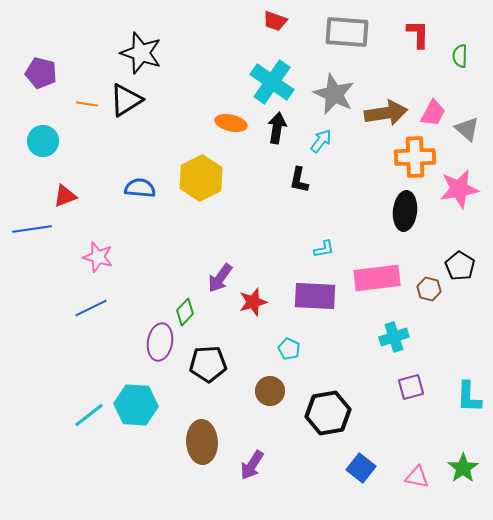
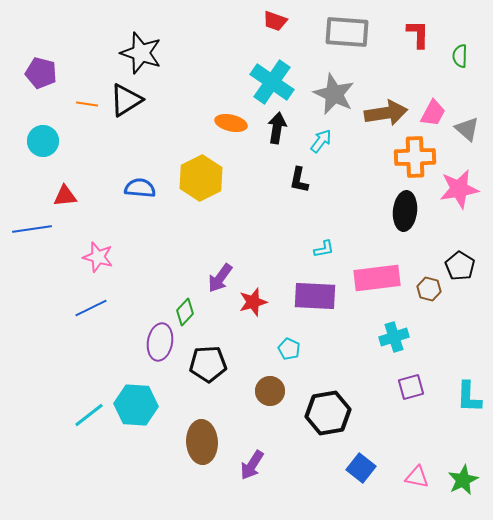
red triangle at (65, 196): rotated 15 degrees clockwise
green star at (463, 468): moved 12 px down; rotated 8 degrees clockwise
